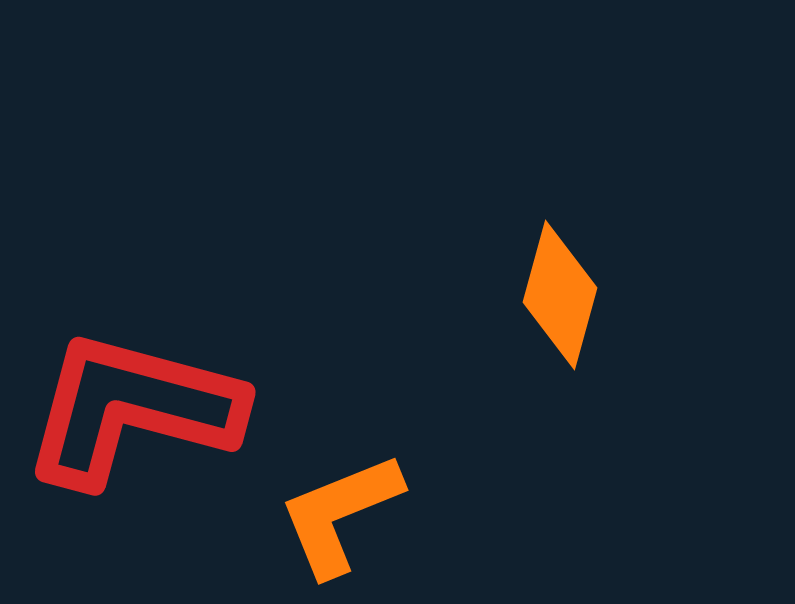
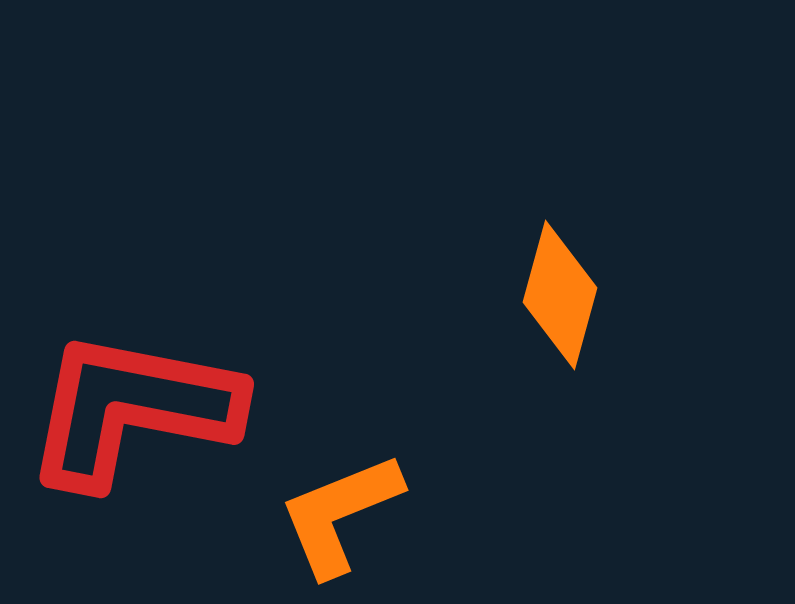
red L-shape: rotated 4 degrees counterclockwise
